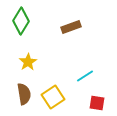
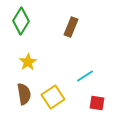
brown rectangle: rotated 48 degrees counterclockwise
